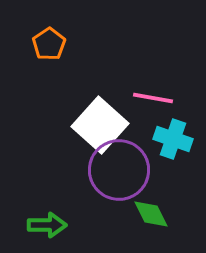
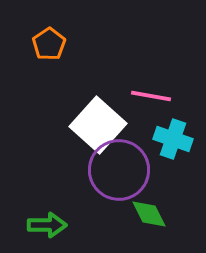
pink line: moved 2 px left, 2 px up
white square: moved 2 px left
green diamond: moved 2 px left
